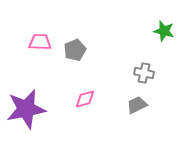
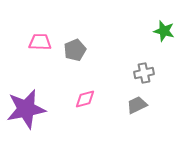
gray cross: rotated 24 degrees counterclockwise
